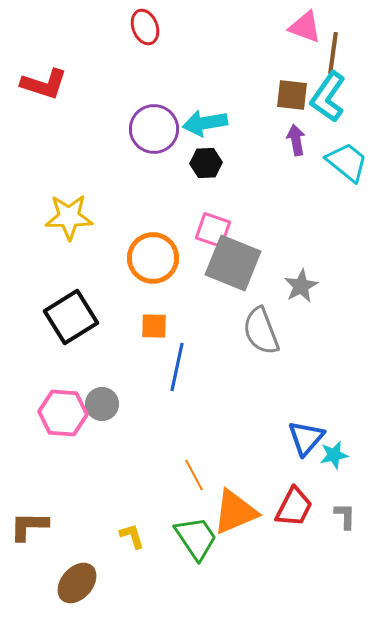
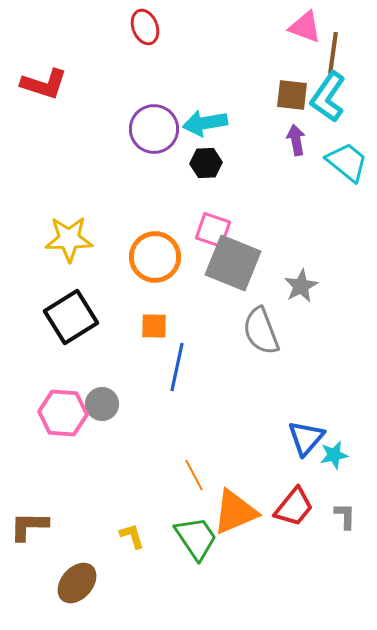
yellow star: moved 22 px down
orange circle: moved 2 px right, 1 px up
red trapezoid: rotated 12 degrees clockwise
